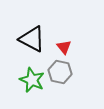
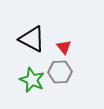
gray hexagon: rotated 15 degrees counterclockwise
